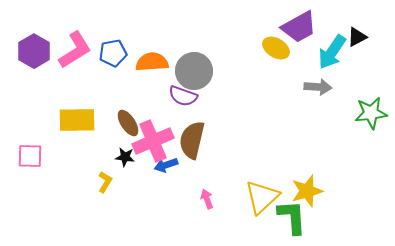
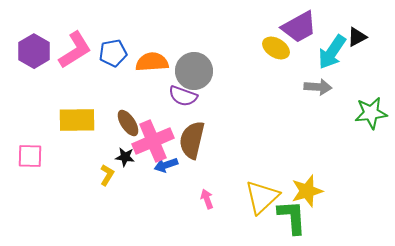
yellow L-shape: moved 2 px right, 7 px up
